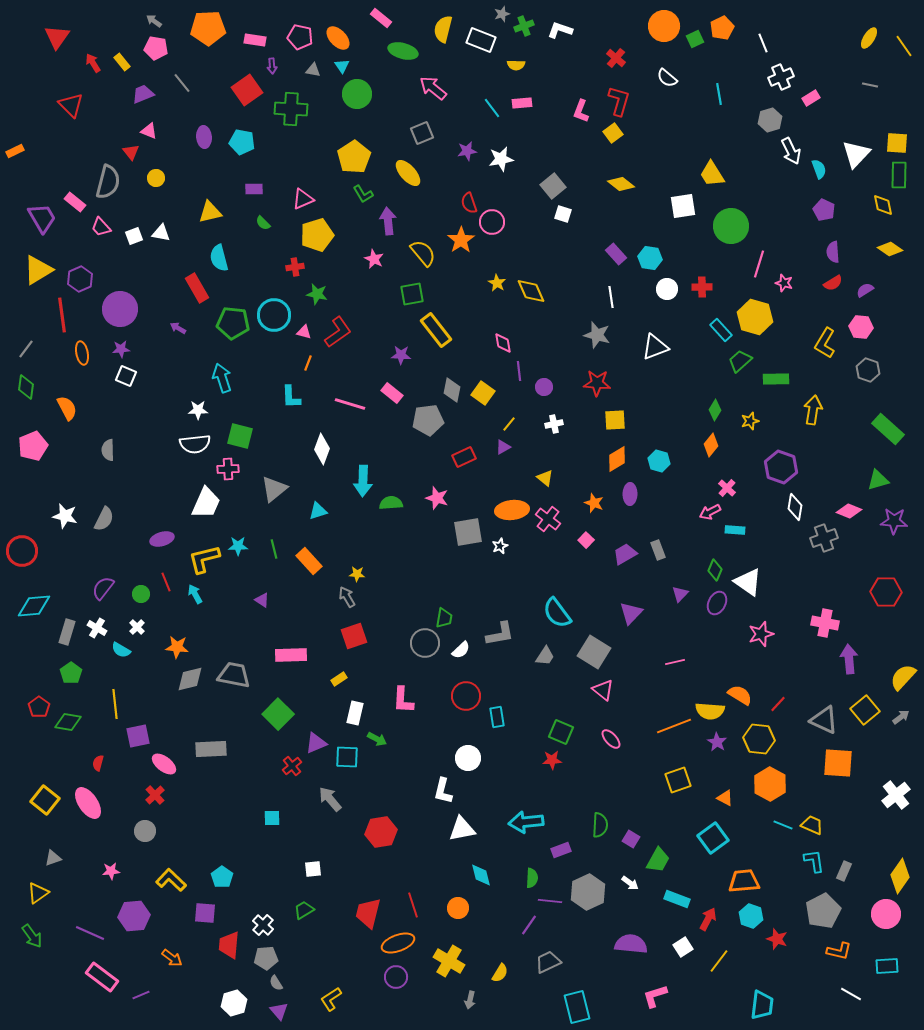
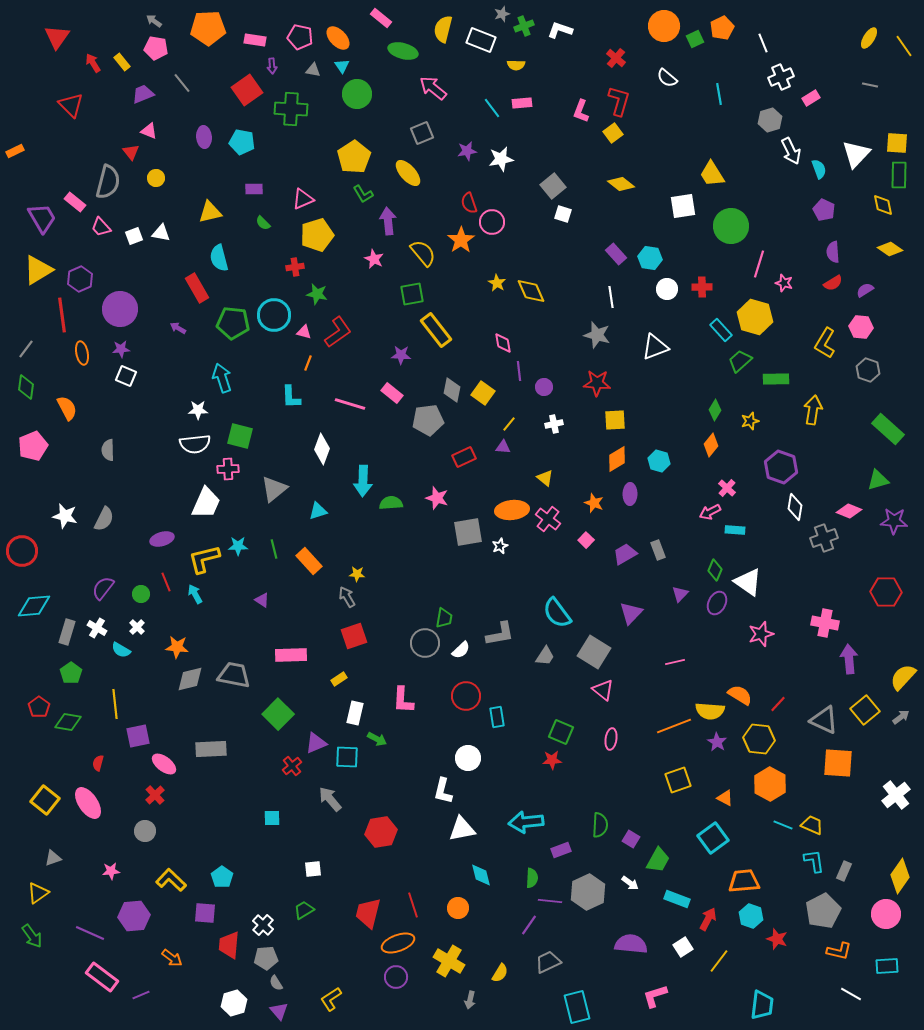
purple triangle at (503, 447): rotated 35 degrees clockwise
pink ellipse at (611, 739): rotated 50 degrees clockwise
